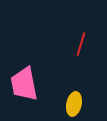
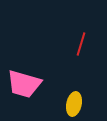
pink trapezoid: rotated 63 degrees counterclockwise
